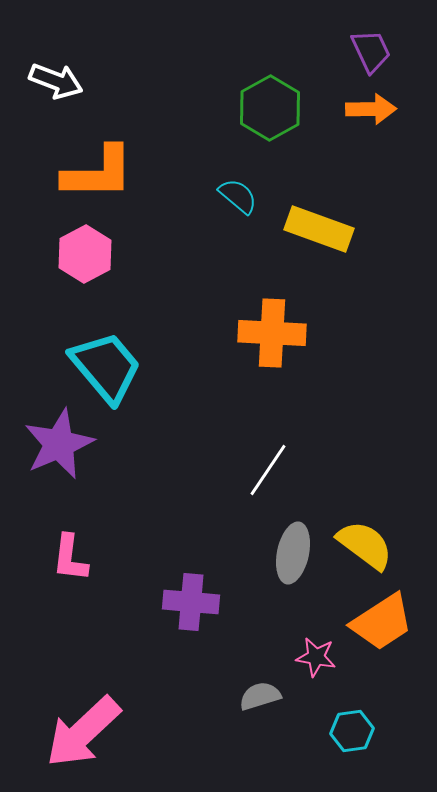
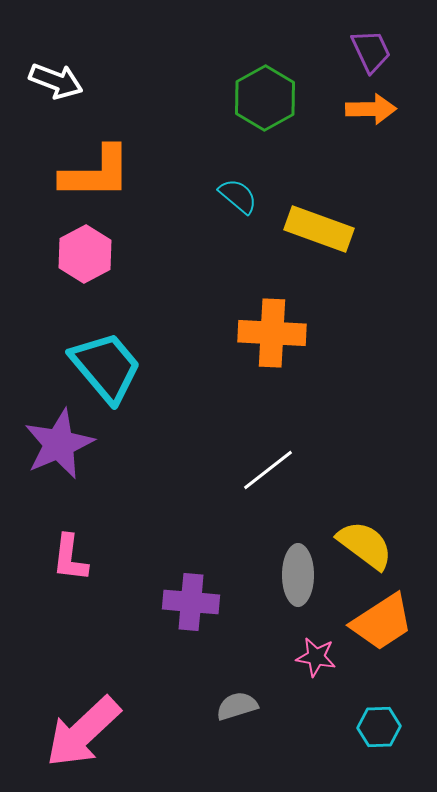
green hexagon: moved 5 px left, 10 px up
orange L-shape: moved 2 px left
white line: rotated 18 degrees clockwise
gray ellipse: moved 5 px right, 22 px down; rotated 12 degrees counterclockwise
gray semicircle: moved 23 px left, 10 px down
cyan hexagon: moved 27 px right, 4 px up; rotated 6 degrees clockwise
